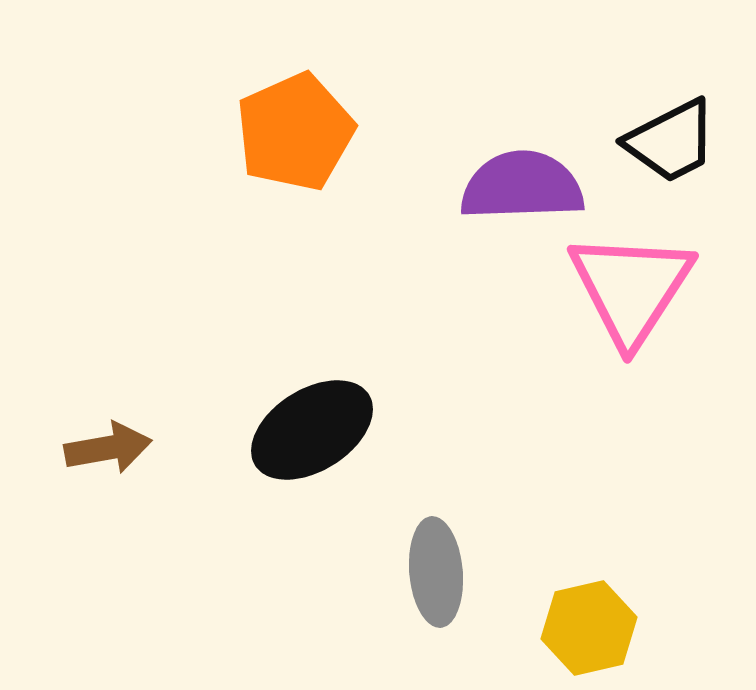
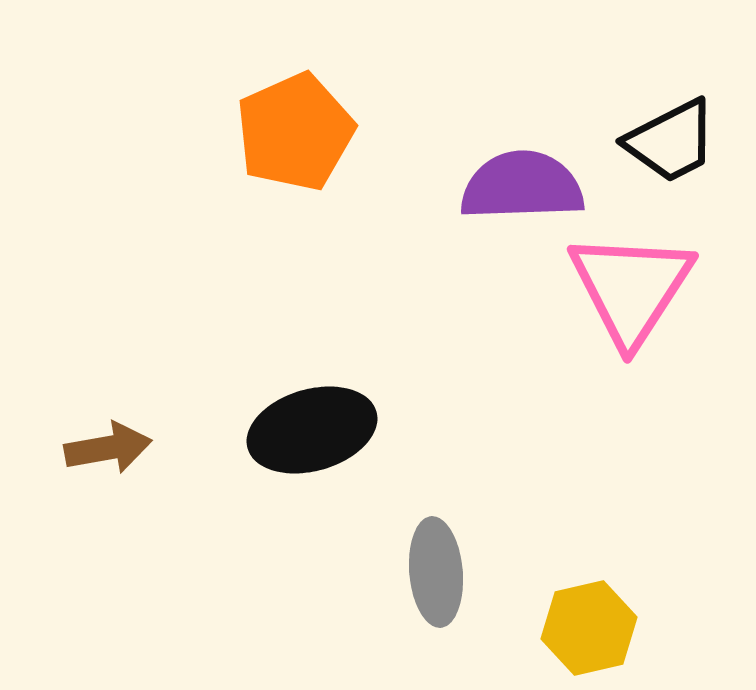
black ellipse: rotated 16 degrees clockwise
